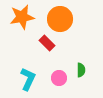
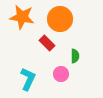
orange star: rotated 20 degrees clockwise
green semicircle: moved 6 px left, 14 px up
pink circle: moved 2 px right, 4 px up
